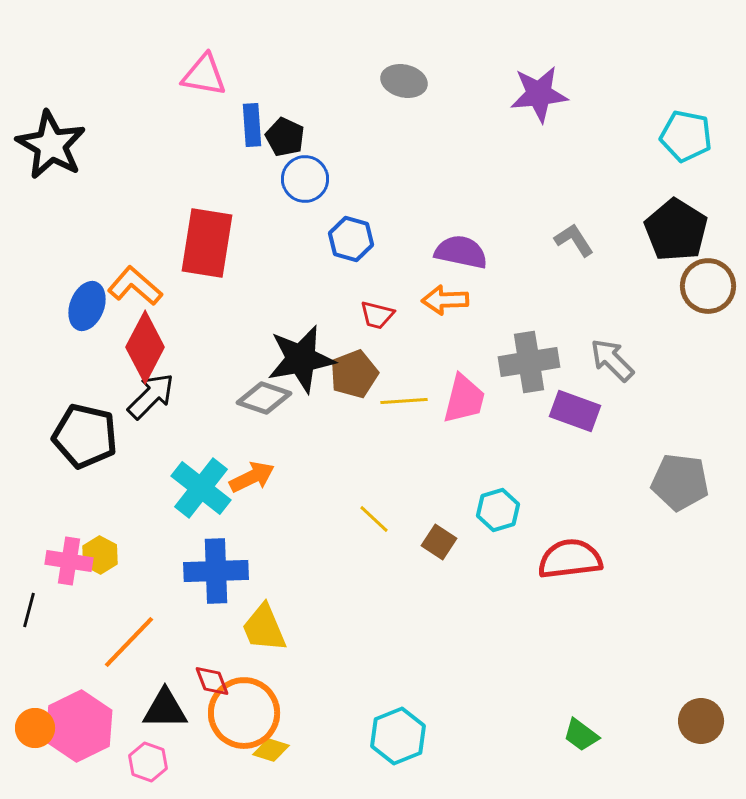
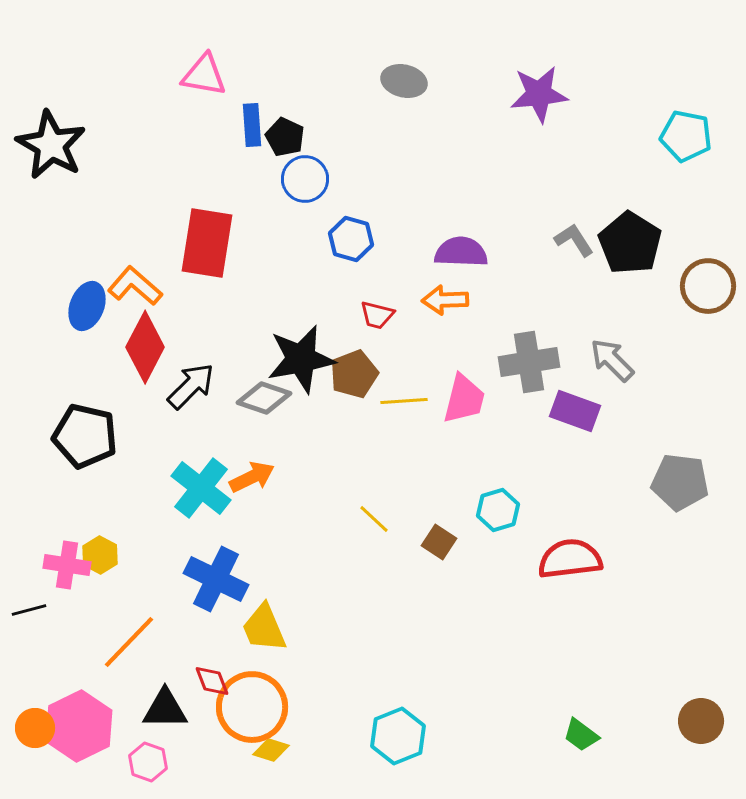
black pentagon at (676, 230): moved 46 px left, 13 px down
purple semicircle at (461, 252): rotated 10 degrees counterclockwise
black arrow at (151, 396): moved 40 px right, 10 px up
pink cross at (69, 561): moved 2 px left, 4 px down
blue cross at (216, 571): moved 8 px down; rotated 28 degrees clockwise
black line at (29, 610): rotated 60 degrees clockwise
orange circle at (244, 713): moved 8 px right, 6 px up
